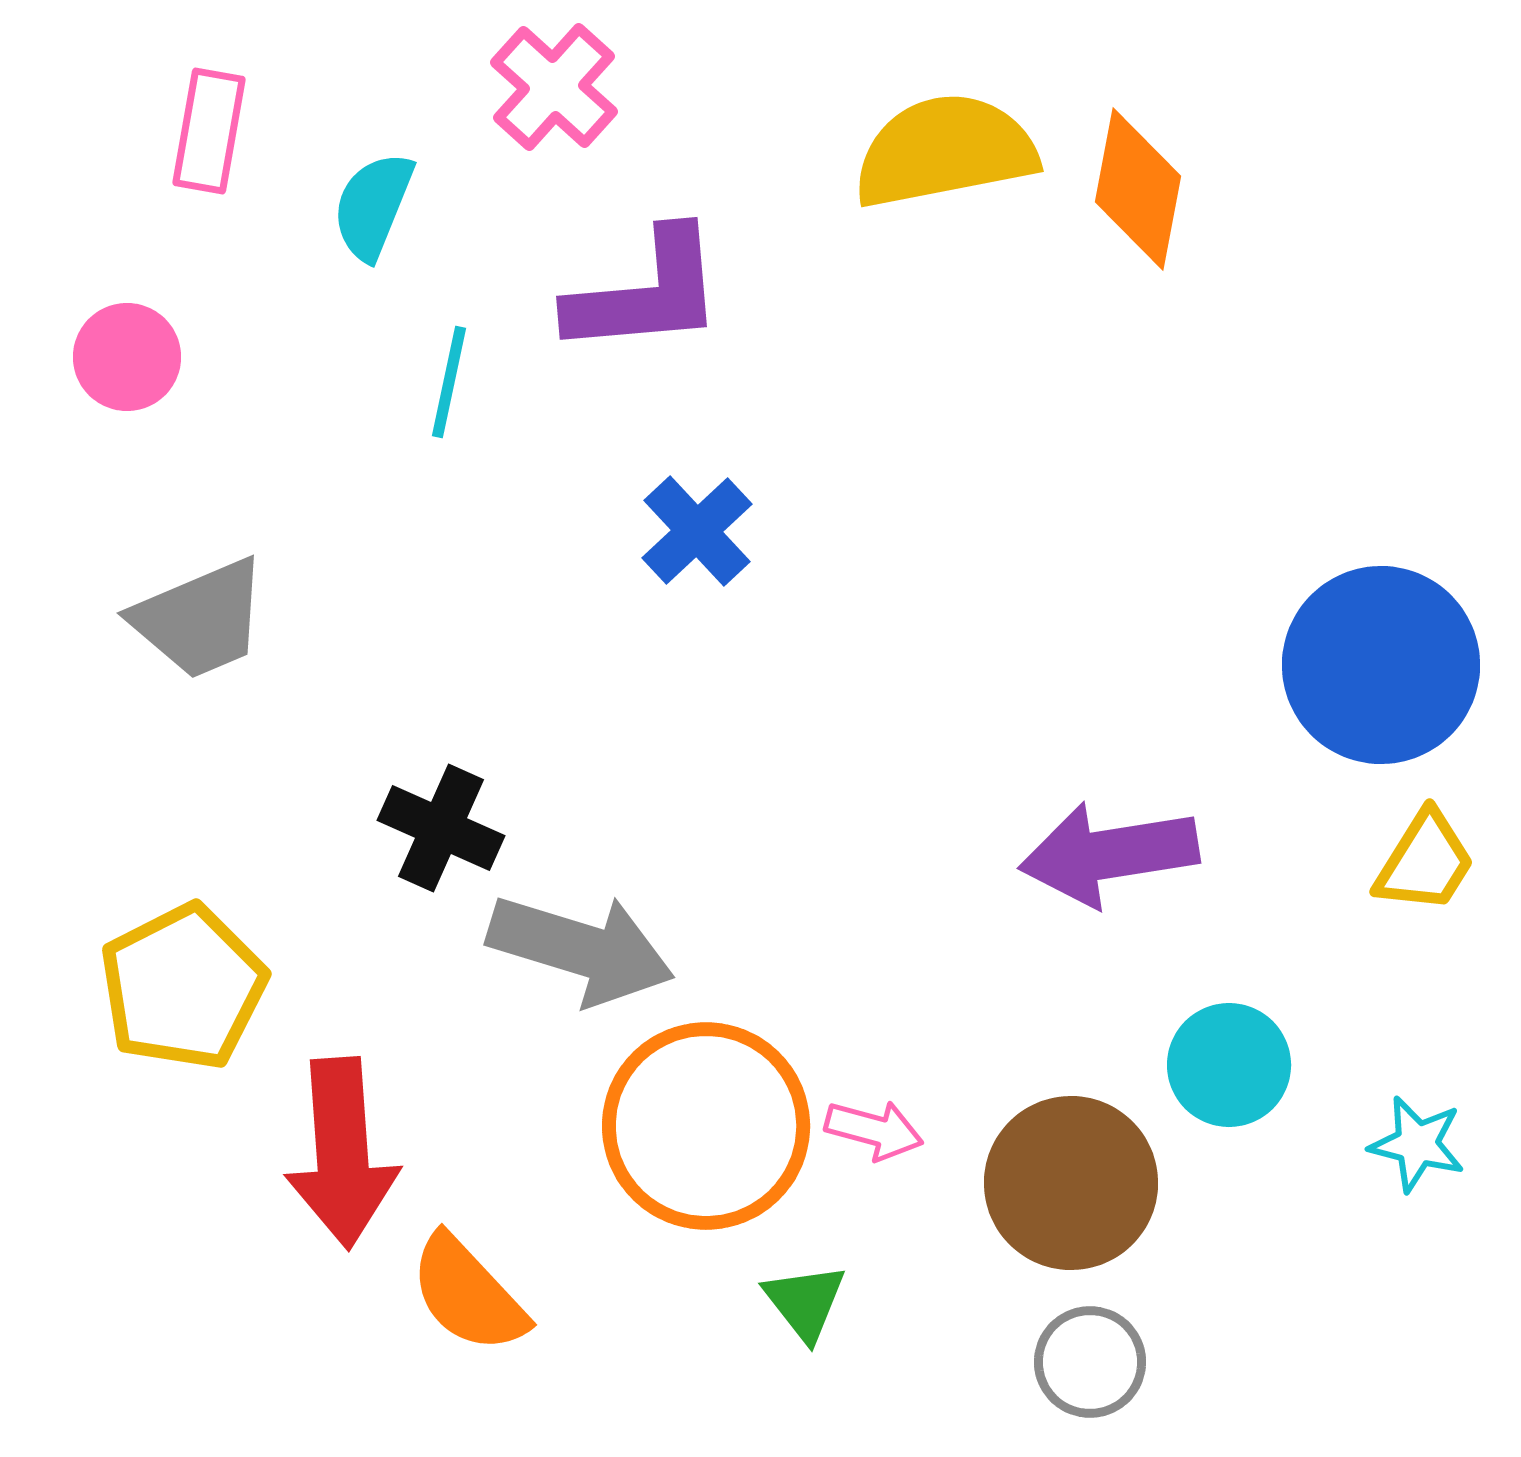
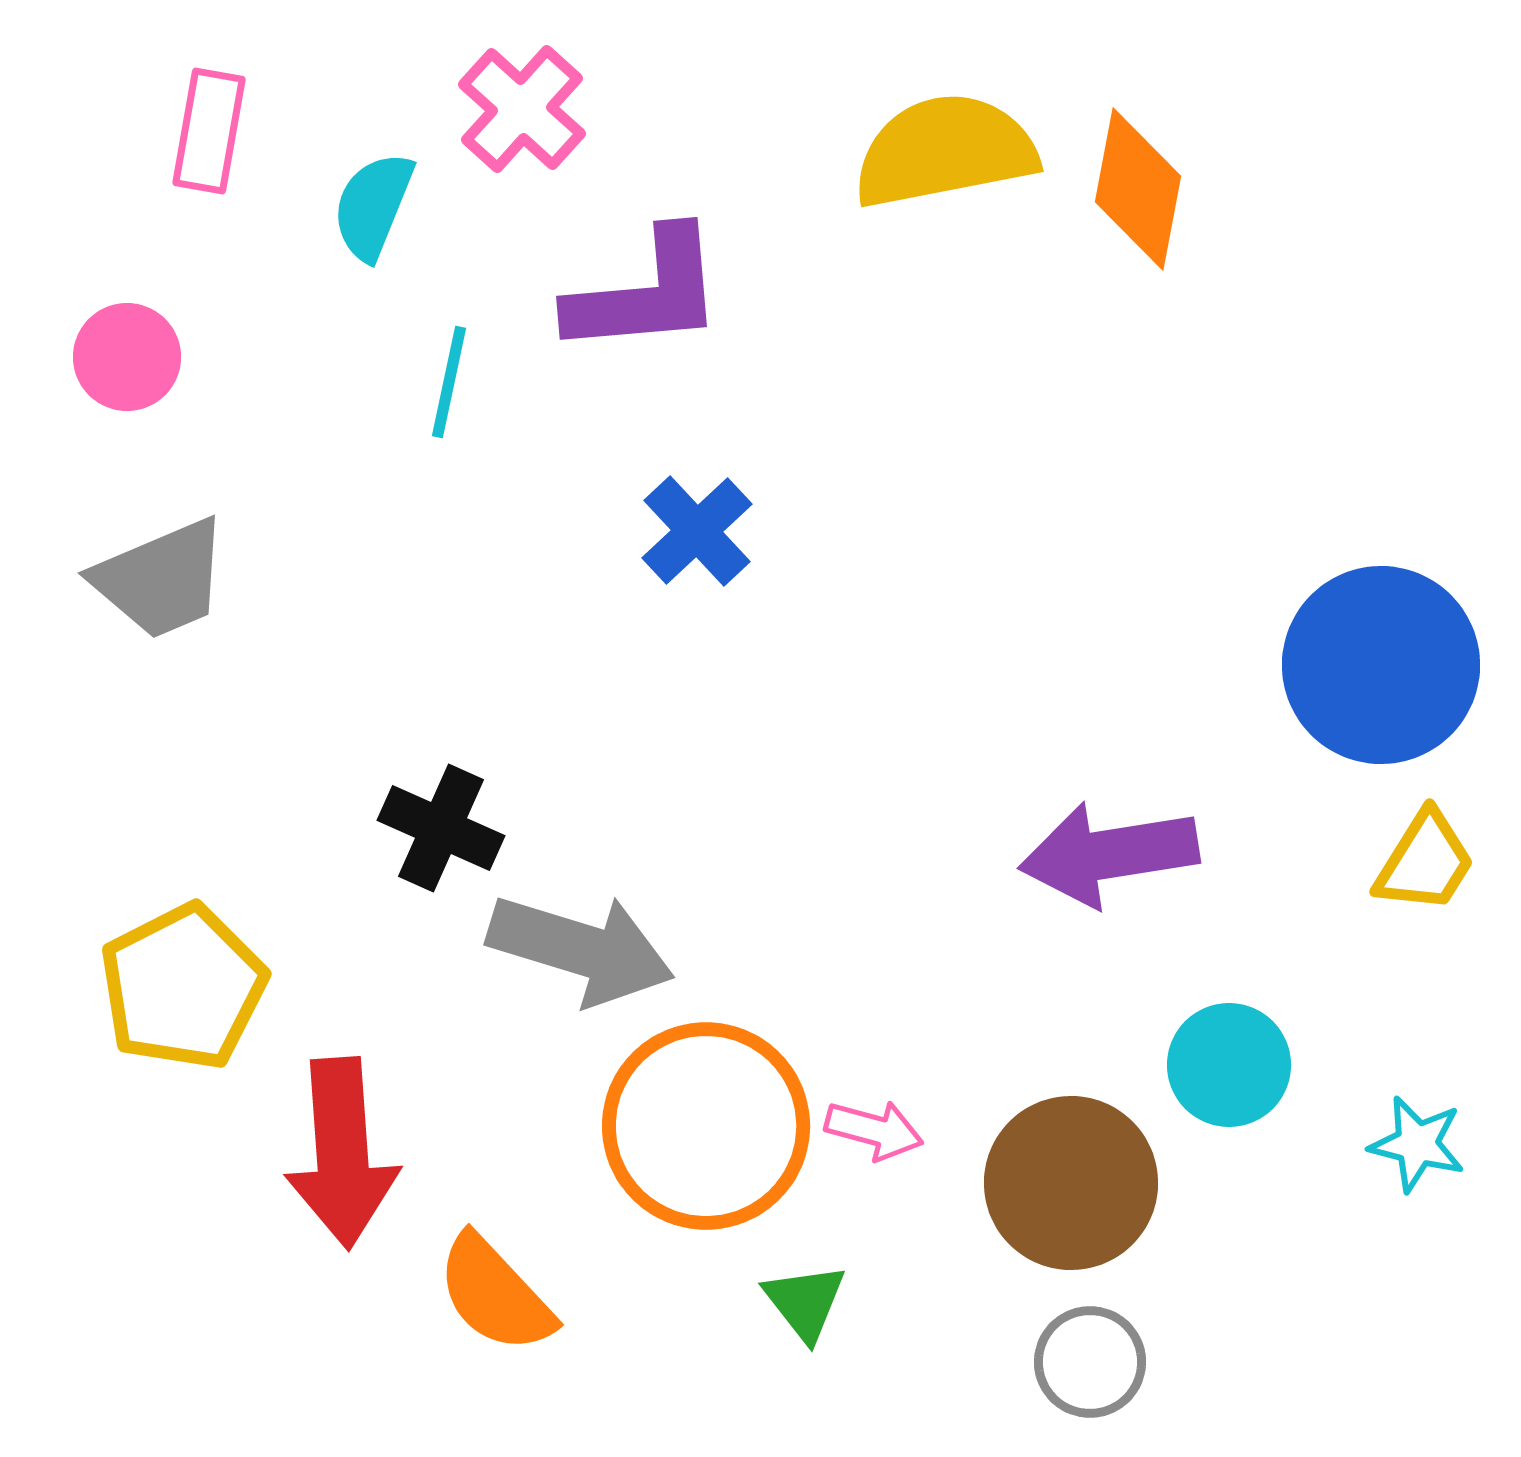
pink cross: moved 32 px left, 22 px down
gray trapezoid: moved 39 px left, 40 px up
orange semicircle: moved 27 px right
